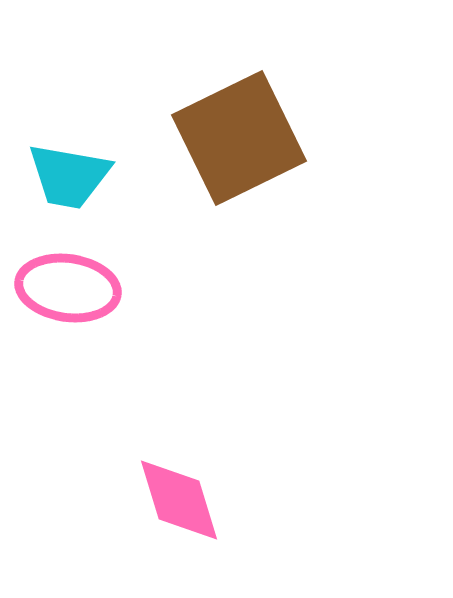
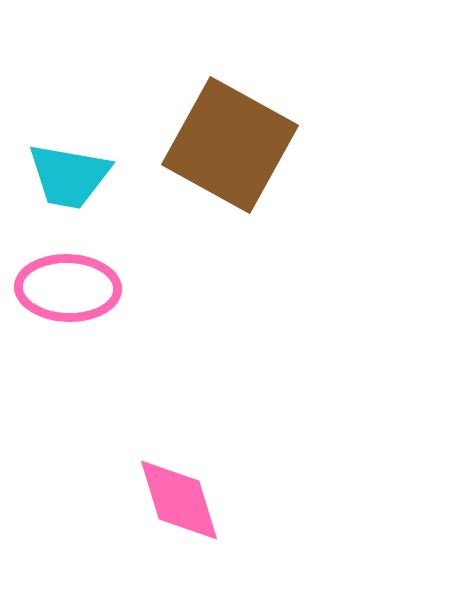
brown square: moved 9 px left, 7 px down; rotated 35 degrees counterclockwise
pink ellipse: rotated 6 degrees counterclockwise
